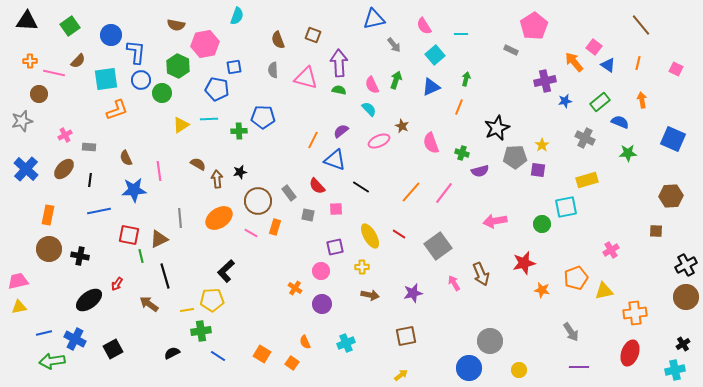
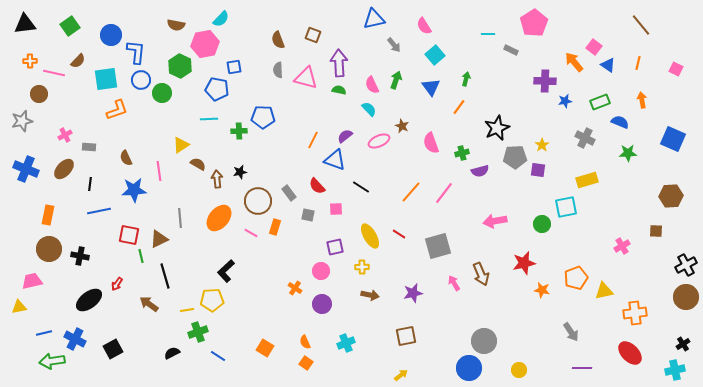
cyan semicircle at (237, 16): moved 16 px left, 3 px down; rotated 24 degrees clockwise
black triangle at (27, 21): moved 2 px left, 3 px down; rotated 10 degrees counterclockwise
pink pentagon at (534, 26): moved 3 px up
cyan line at (461, 34): moved 27 px right
green hexagon at (178, 66): moved 2 px right
gray semicircle at (273, 70): moved 5 px right
purple cross at (545, 81): rotated 15 degrees clockwise
blue triangle at (431, 87): rotated 42 degrees counterclockwise
green rectangle at (600, 102): rotated 18 degrees clockwise
orange line at (459, 107): rotated 14 degrees clockwise
yellow triangle at (181, 125): moved 20 px down
purple semicircle at (341, 131): moved 4 px right, 5 px down
green cross at (462, 153): rotated 32 degrees counterclockwise
blue cross at (26, 169): rotated 20 degrees counterclockwise
black line at (90, 180): moved 4 px down
orange ellipse at (219, 218): rotated 16 degrees counterclockwise
gray square at (438, 246): rotated 20 degrees clockwise
pink cross at (611, 250): moved 11 px right, 4 px up
pink trapezoid at (18, 281): moved 14 px right
green cross at (201, 331): moved 3 px left, 1 px down; rotated 12 degrees counterclockwise
gray circle at (490, 341): moved 6 px left
red ellipse at (630, 353): rotated 65 degrees counterclockwise
orange square at (262, 354): moved 3 px right, 6 px up
orange square at (292, 363): moved 14 px right
purple line at (579, 367): moved 3 px right, 1 px down
